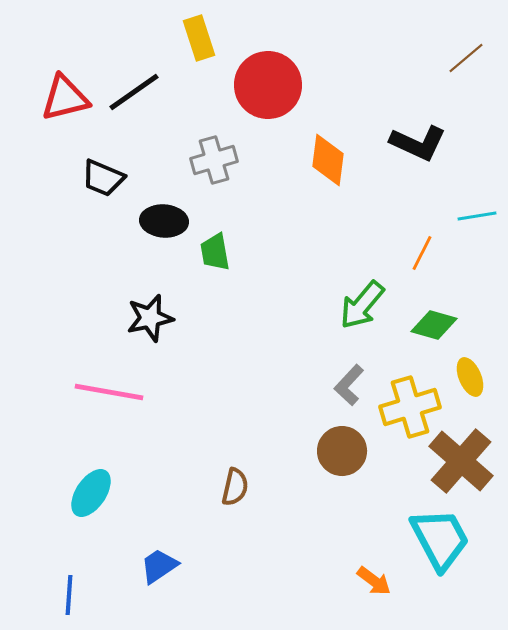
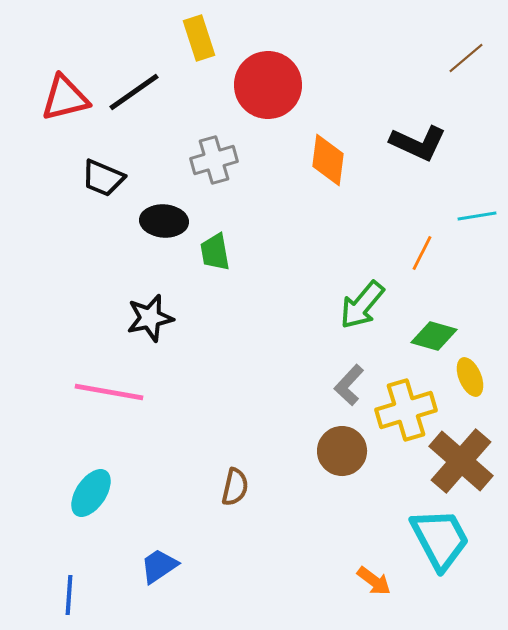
green diamond: moved 11 px down
yellow cross: moved 4 px left, 3 px down
